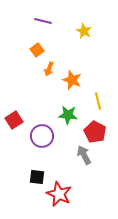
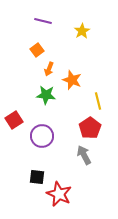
yellow star: moved 2 px left; rotated 14 degrees clockwise
green star: moved 22 px left, 20 px up
red pentagon: moved 5 px left, 4 px up; rotated 10 degrees clockwise
